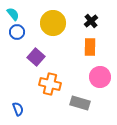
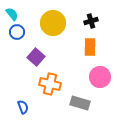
cyan semicircle: moved 1 px left
black cross: rotated 24 degrees clockwise
blue semicircle: moved 5 px right, 2 px up
